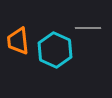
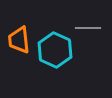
orange trapezoid: moved 1 px right, 1 px up
